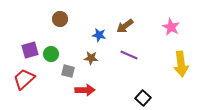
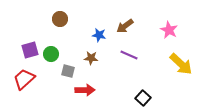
pink star: moved 2 px left, 3 px down
yellow arrow: rotated 40 degrees counterclockwise
